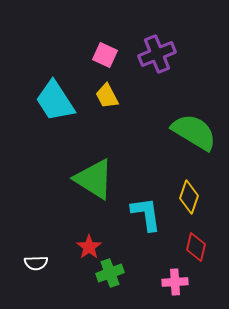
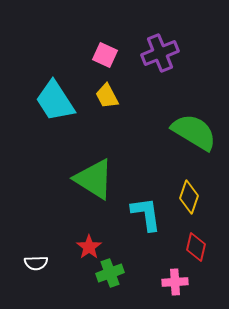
purple cross: moved 3 px right, 1 px up
